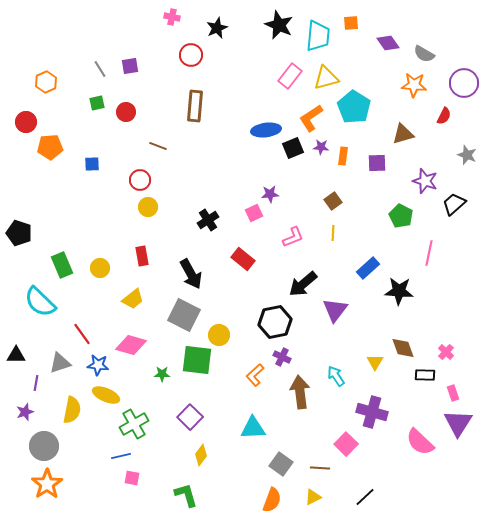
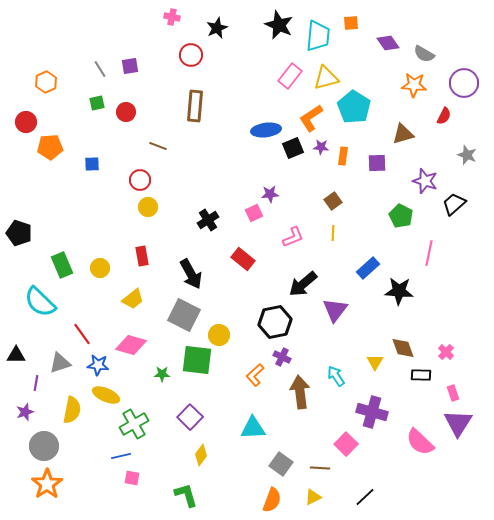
black rectangle at (425, 375): moved 4 px left
